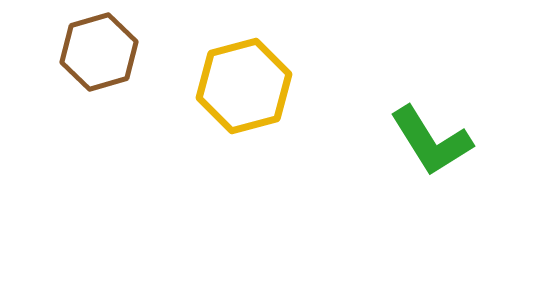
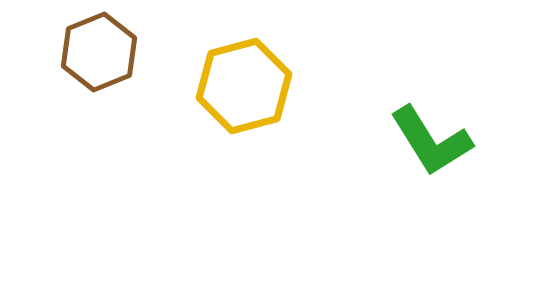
brown hexagon: rotated 6 degrees counterclockwise
